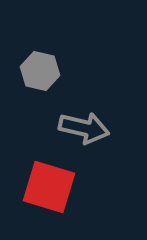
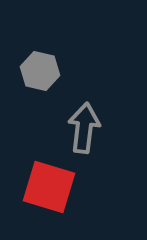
gray arrow: rotated 96 degrees counterclockwise
